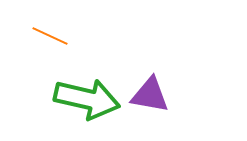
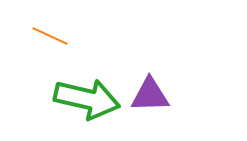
purple triangle: rotated 12 degrees counterclockwise
